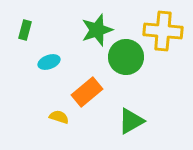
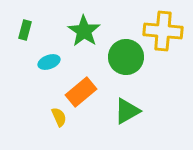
green star: moved 13 px left, 1 px down; rotated 20 degrees counterclockwise
orange rectangle: moved 6 px left
yellow semicircle: rotated 48 degrees clockwise
green triangle: moved 4 px left, 10 px up
